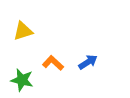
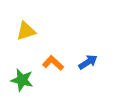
yellow triangle: moved 3 px right
